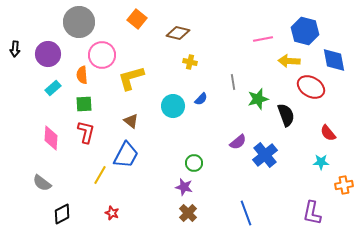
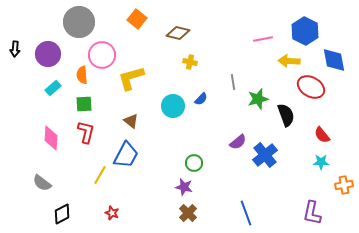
blue hexagon: rotated 12 degrees clockwise
red semicircle: moved 6 px left, 2 px down
